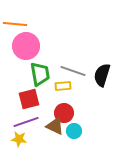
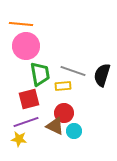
orange line: moved 6 px right
